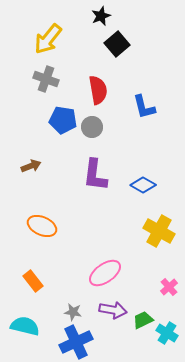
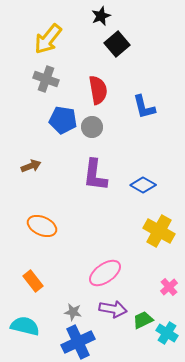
purple arrow: moved 1 px up
blue cross: moved 2 px right
